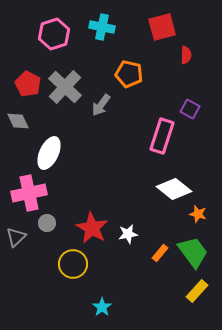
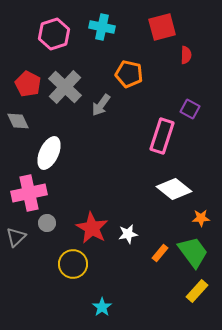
orange star: moved 3 px right, 4 px down; rotated 18 degrees counterclockwise
